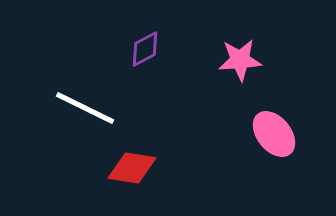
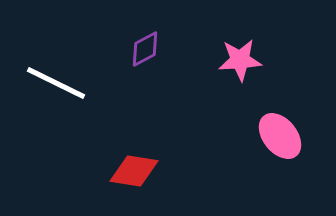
white line: moved 29 px left, 25 px up
pink ellipse: moved 6 px right, 2 px down
red diamond: moved 2 px right, 3 px down
